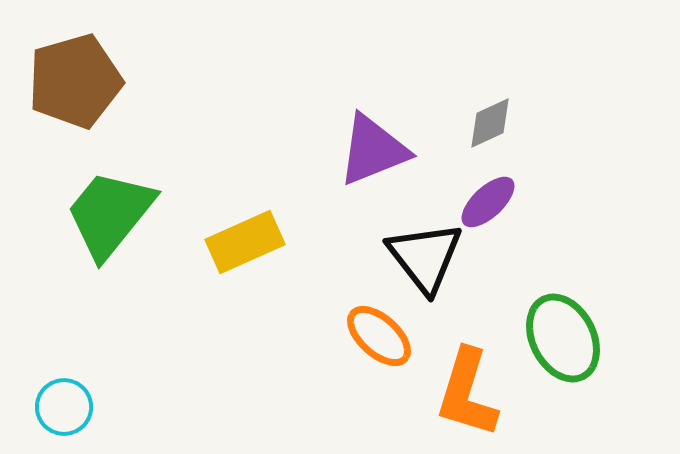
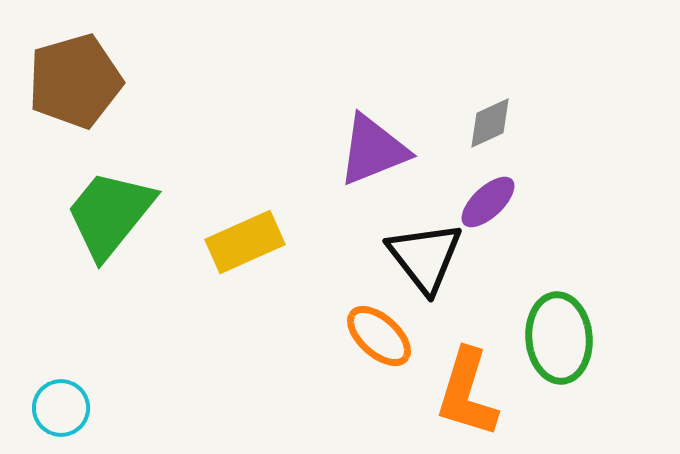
green ellipse: moved 4 px left; rotated 22 degrees clockwise
cyan circle: moved 3 px left, 1 px down
